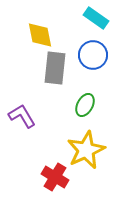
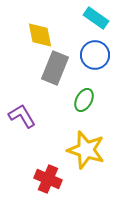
blue circle: moved 2 px right
gray rectangle: rotated 16 degrees clockwise
green ellipse: moved 1 px left, 5 px up
yellow star: rotated 30 degrees counterclockwise
red cross: moved 7 px left, 2 px down; rotated 8 degrees counterclockwise
